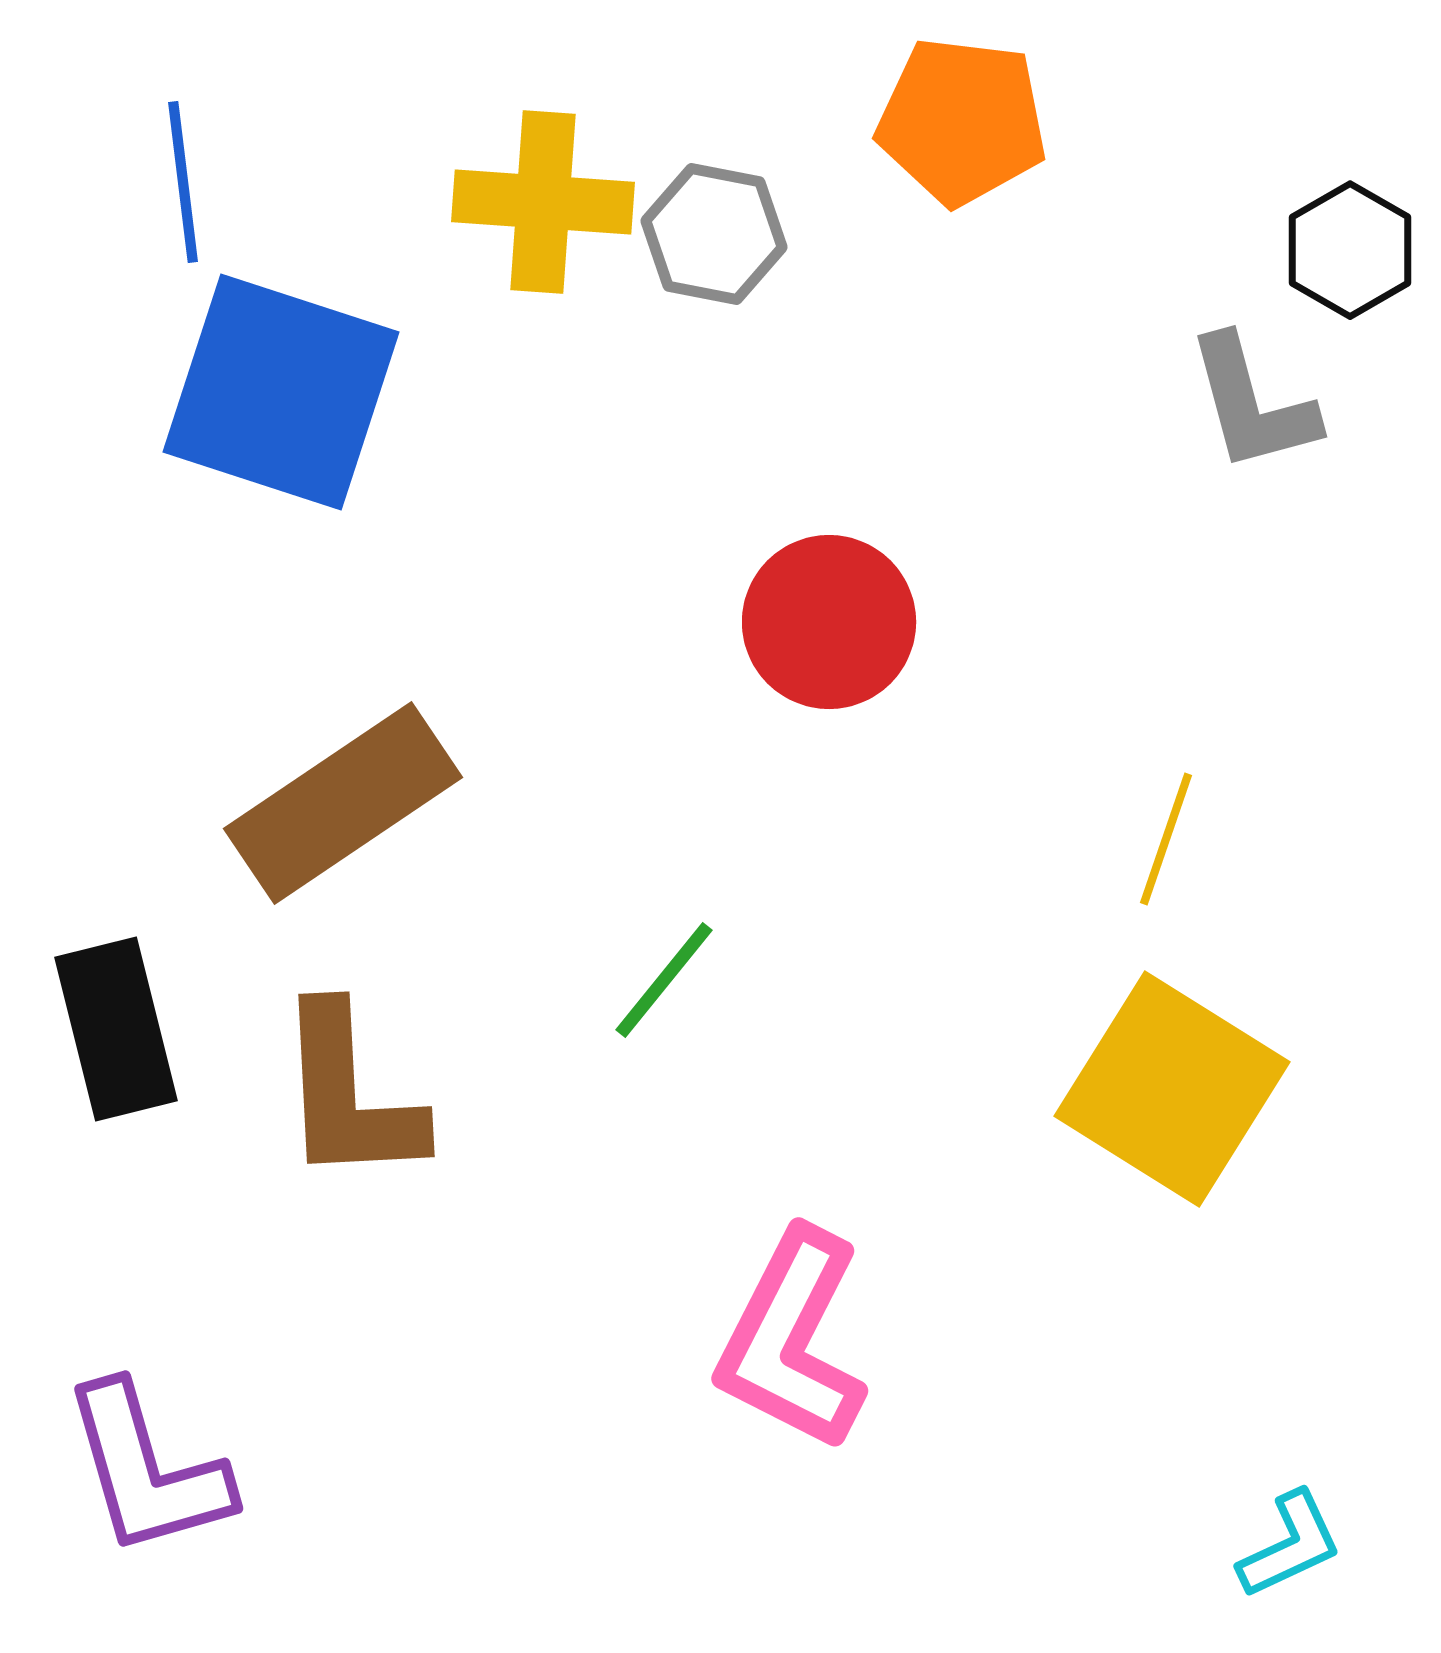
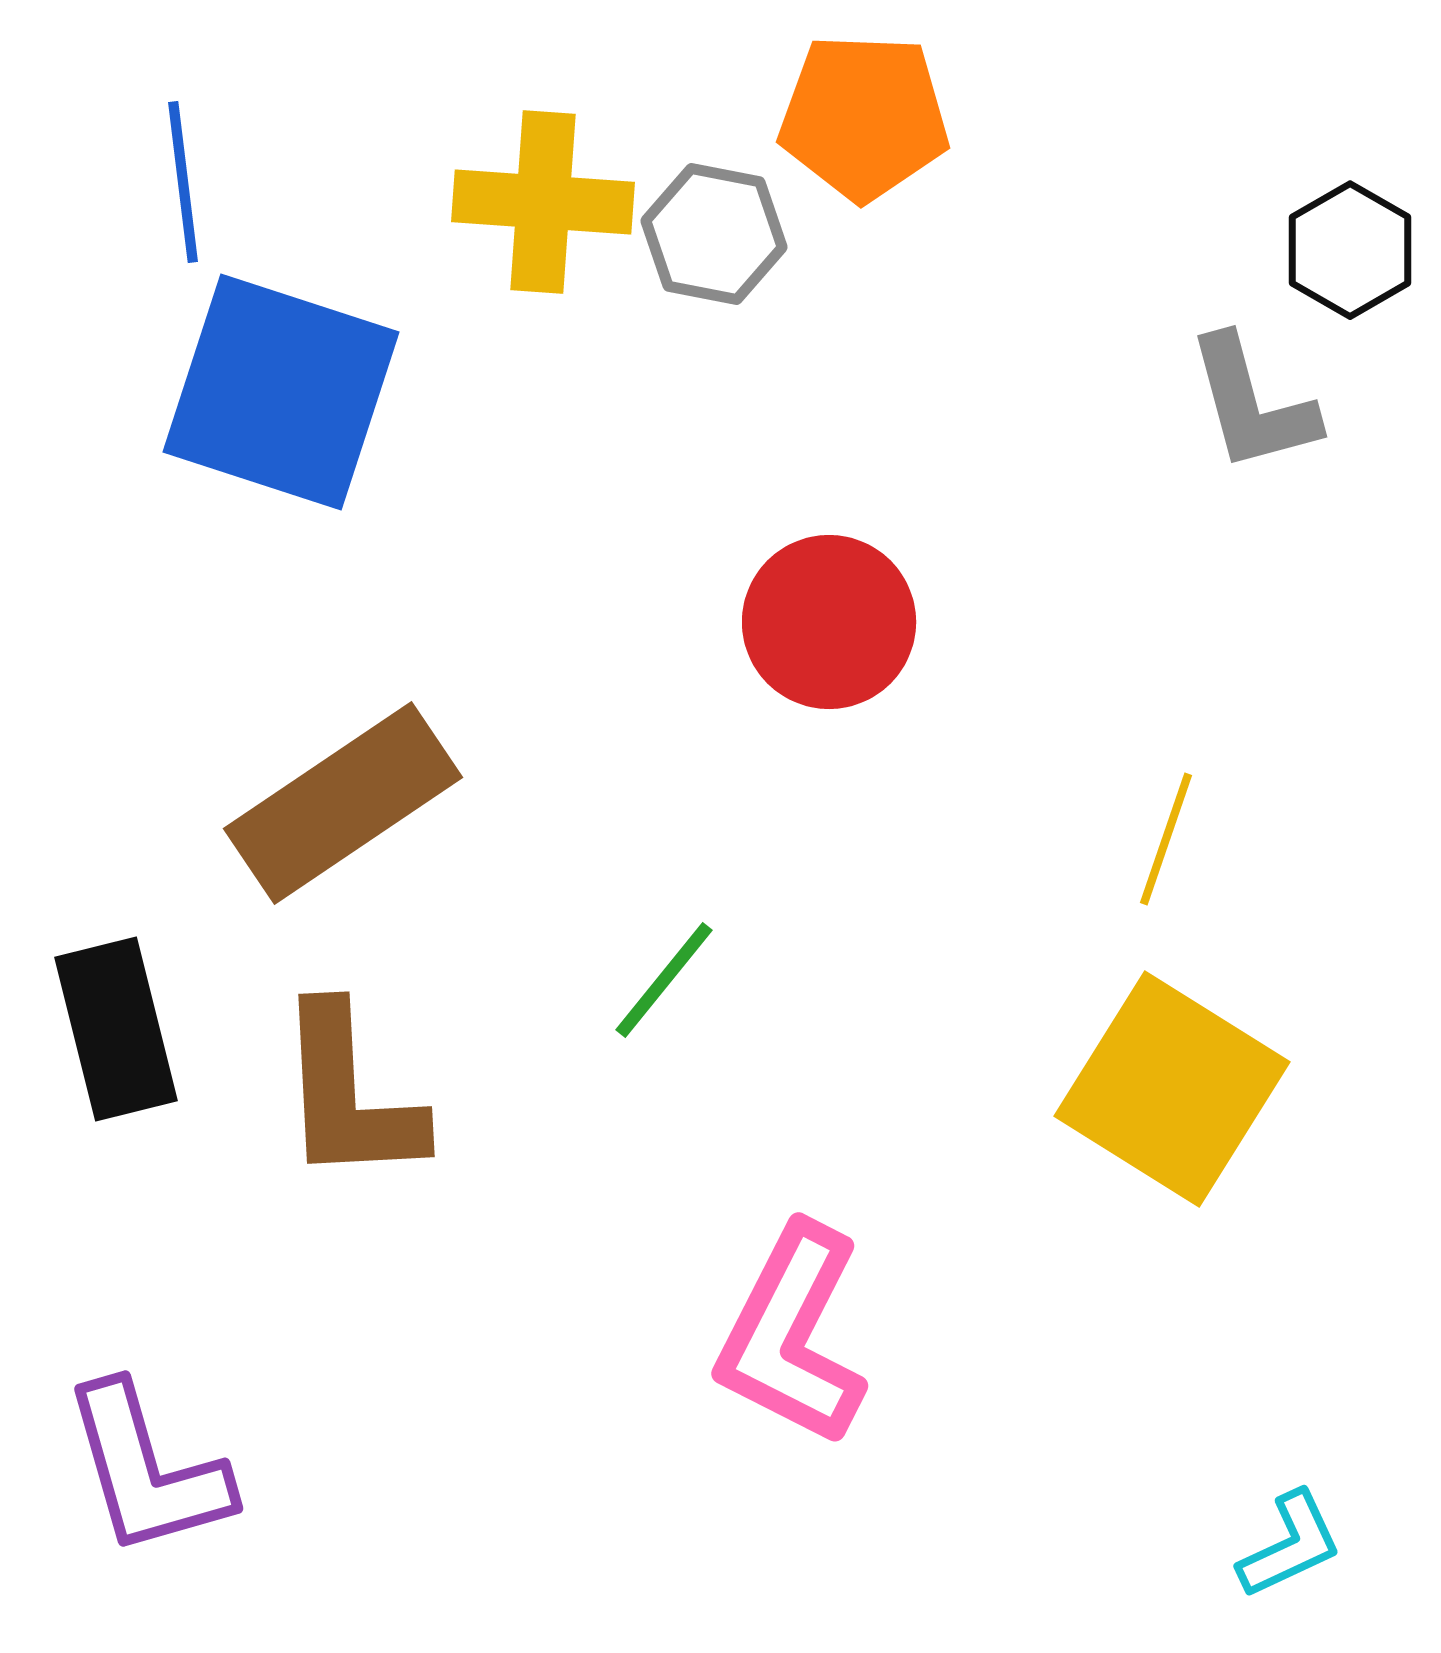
orange pentagon: moved 98 px left, 4 px up; rotated 5 degrees counterclockwise
pink L-shape: moved 5 px up
